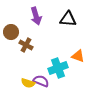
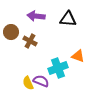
purple arrow: rotated 114 degrees clockwise
brown cross: moved 4 px right, 4 px up
yellow semicircle: rotated 48 degrees clockwise
